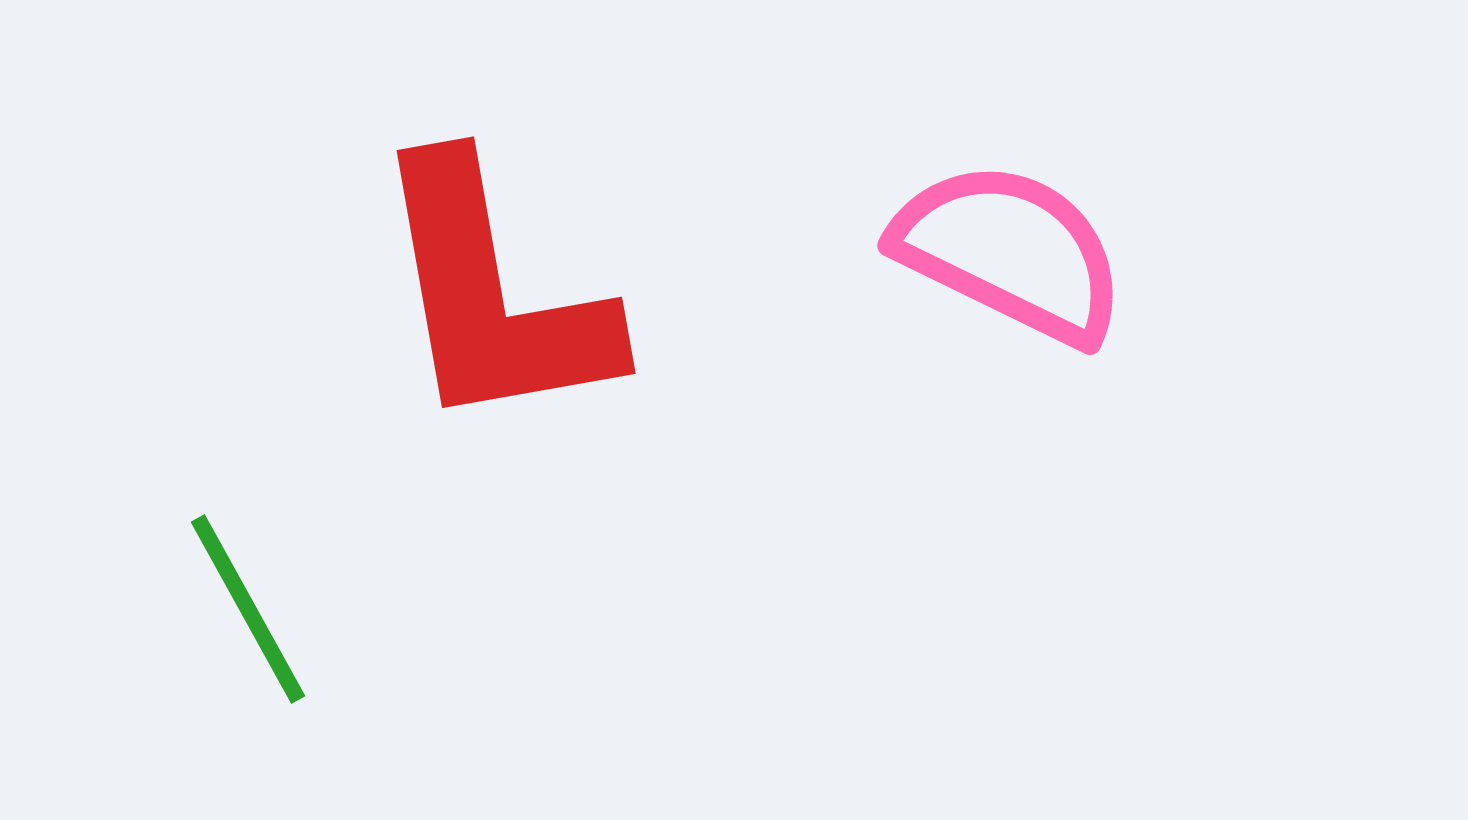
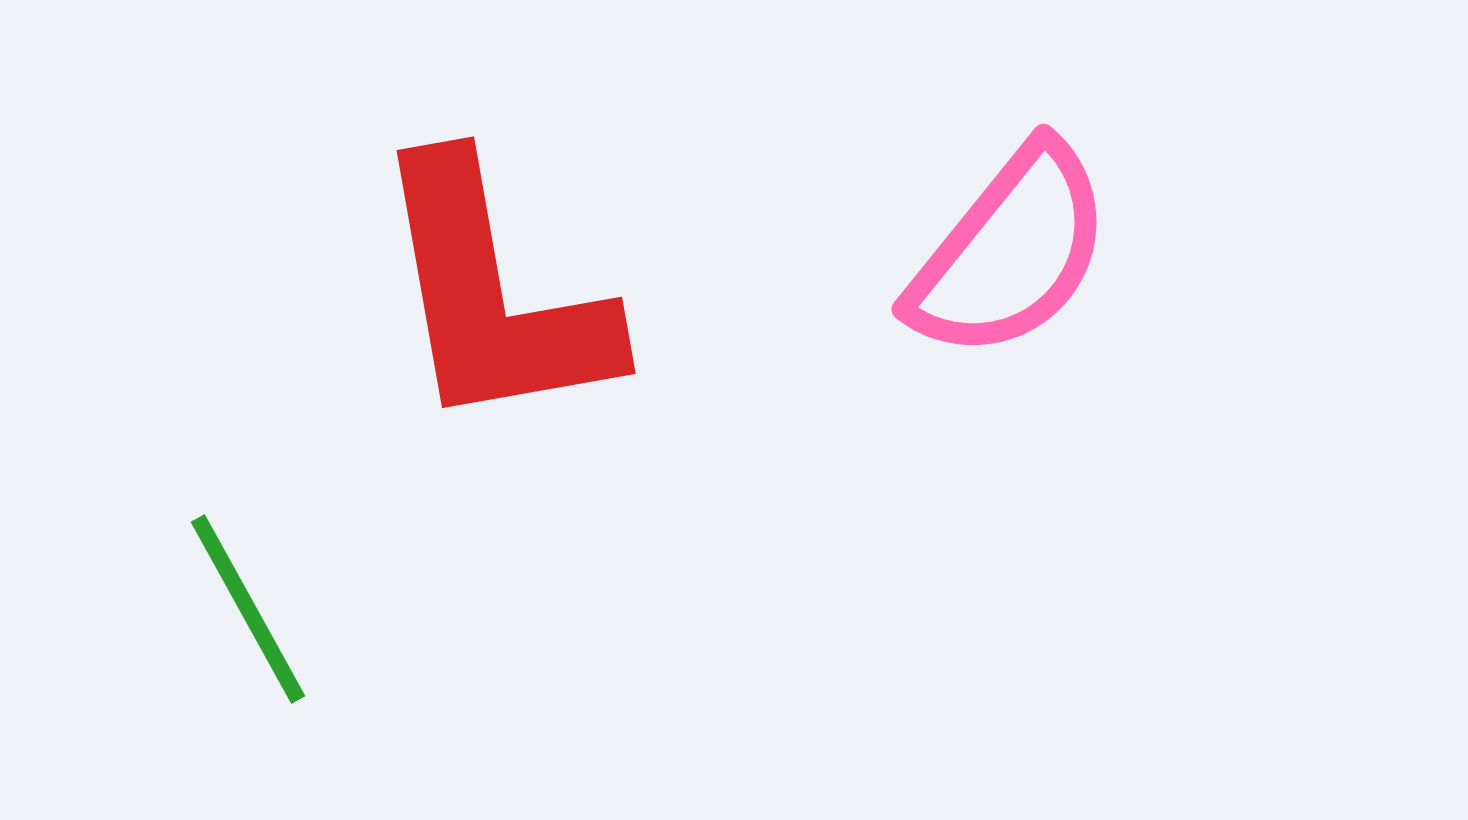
pink semicircle: rotated 103 degrees clockwise
